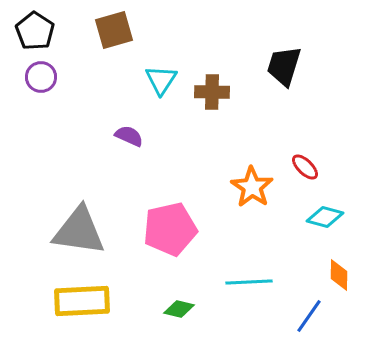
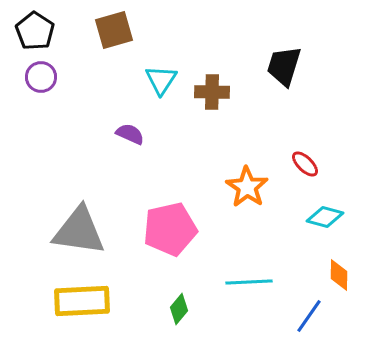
purple semicircle: moved 1 px right, 2 px up
red ellipse: moved 3 px up
orange star: moved 5 px left
green diamond: rotated 64 degrees counterclockwise
